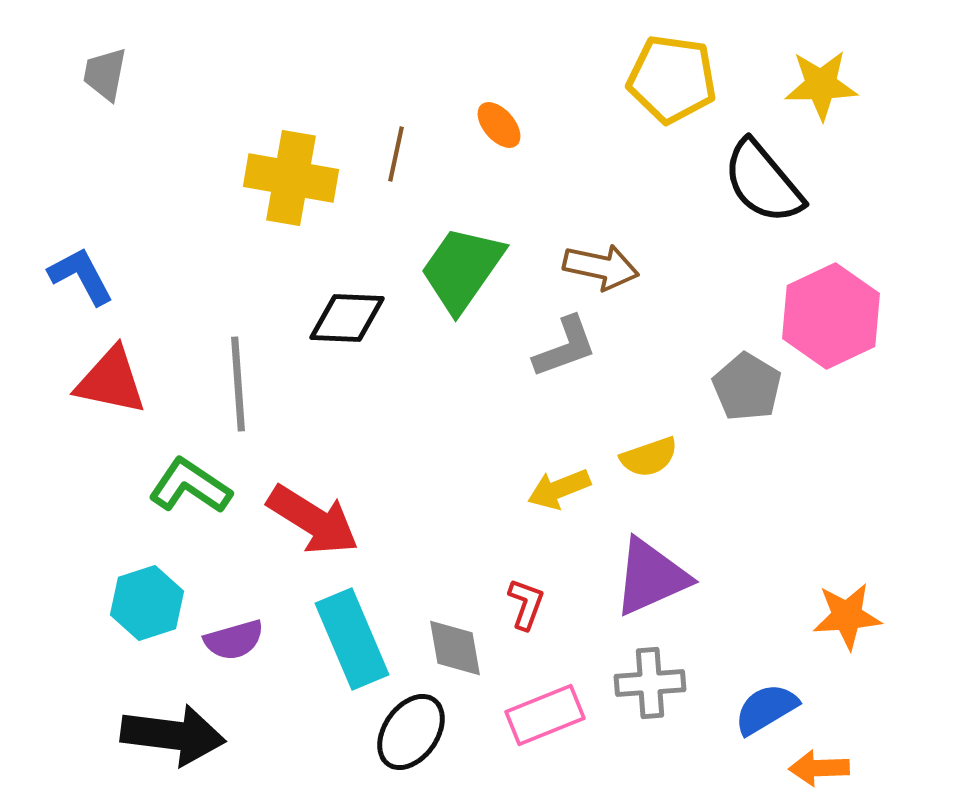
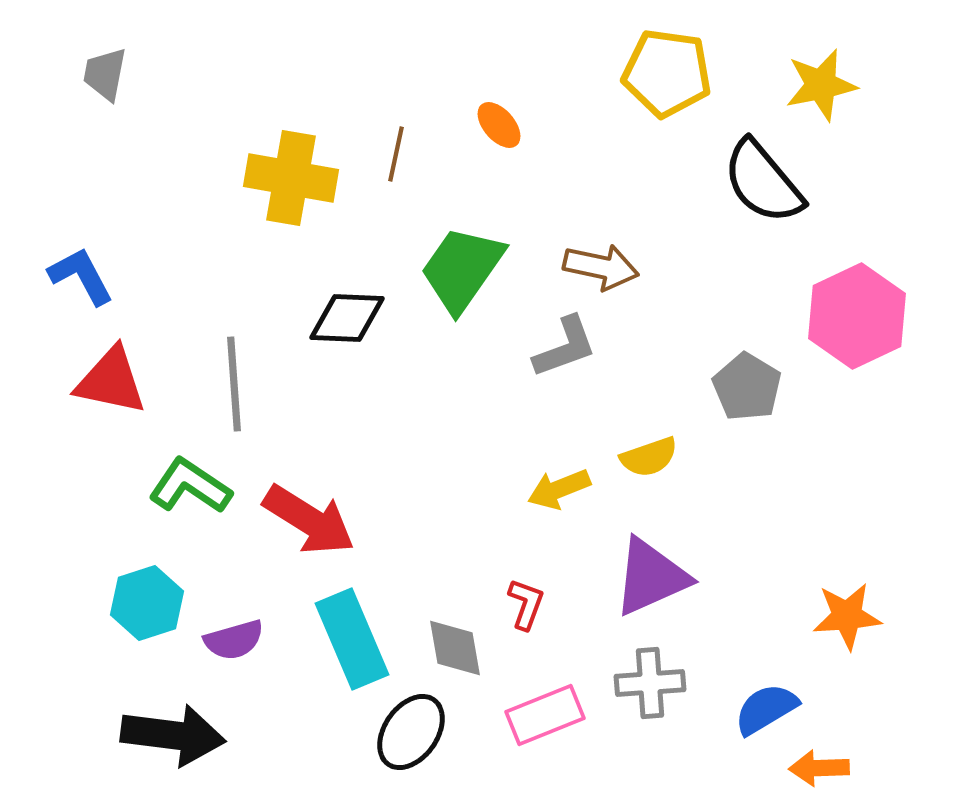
yellow pentagon: moved 5 px left, 6 px up
yellow star: rotated 10 degrees counterclockwise
pink hexagon: moved 26 px right
gray line: moved 4 px left
red arrow: moved 4 px left
